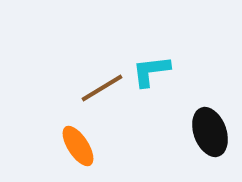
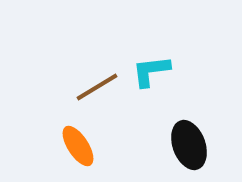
brown line: moved 5 px left, 1 px up
black ellipse: moved 21 px left, 13 px down
